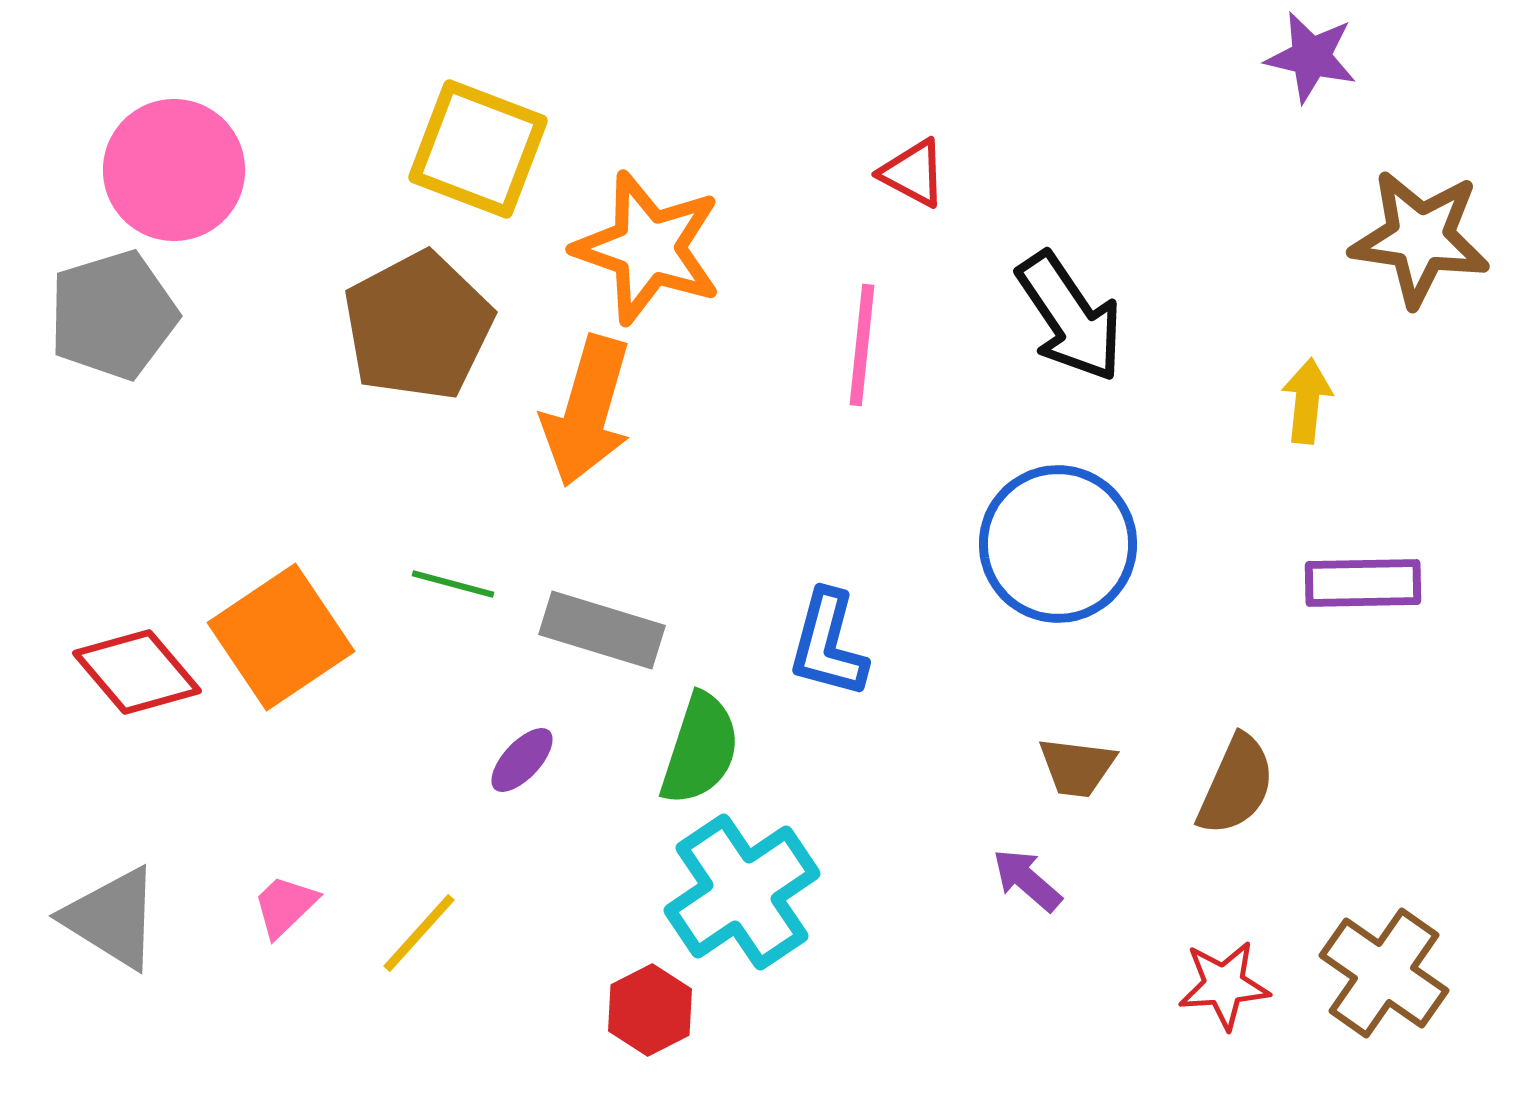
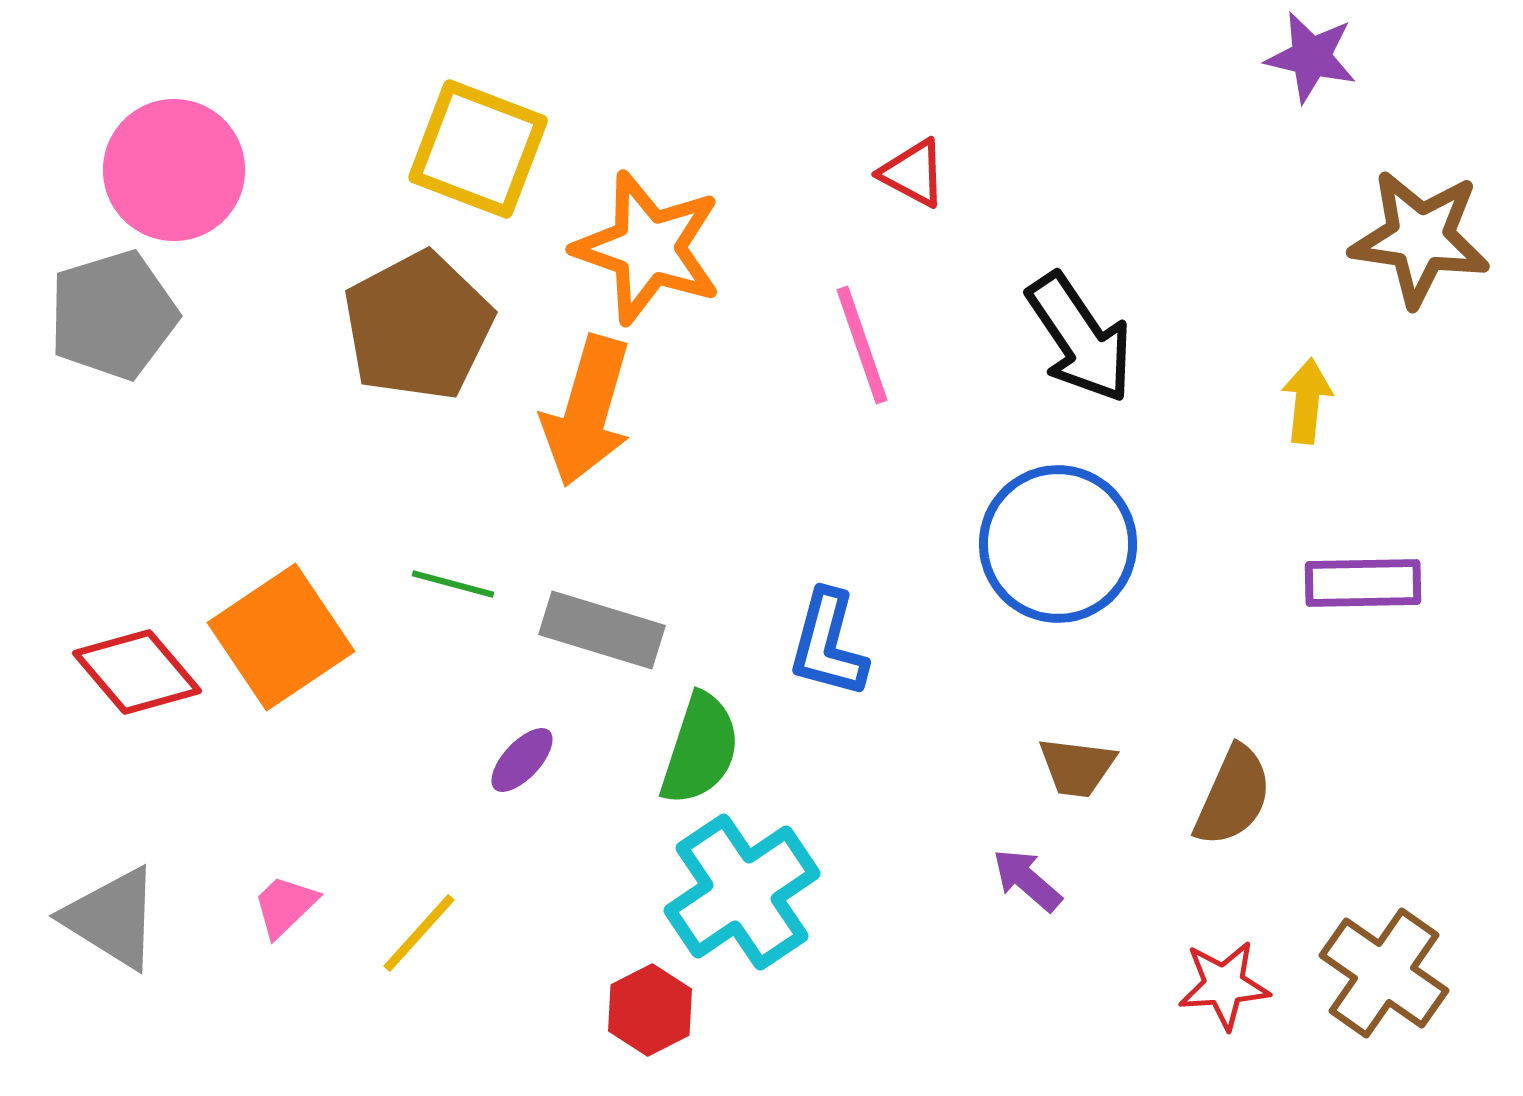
black arrow: moved 10 px right, 21 px down
pink line: rotated 25 degrees counterclockwise
brown semicircle: moved 3 px left, 11 px down
